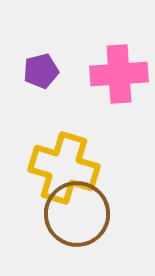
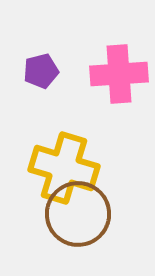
brown circle: moved 1 px right
